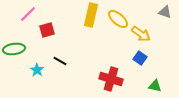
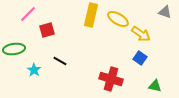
yellow ellipse: rotated 10 degrees counterclockwise
cyan star: moved 3 px left
